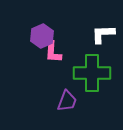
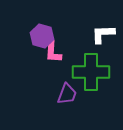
purple hexagon: rotated 20 degrees counterclockwise
green cross: moved 1 px left, 1 px up
purple trapezoid: moved 7 px up
